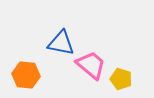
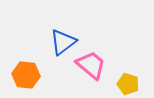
blue triangle: moved 2 px right, 1 px up; rotated 48 degrees counterclockwise
yellow pentagon: moved 7 px right, 5 px down
